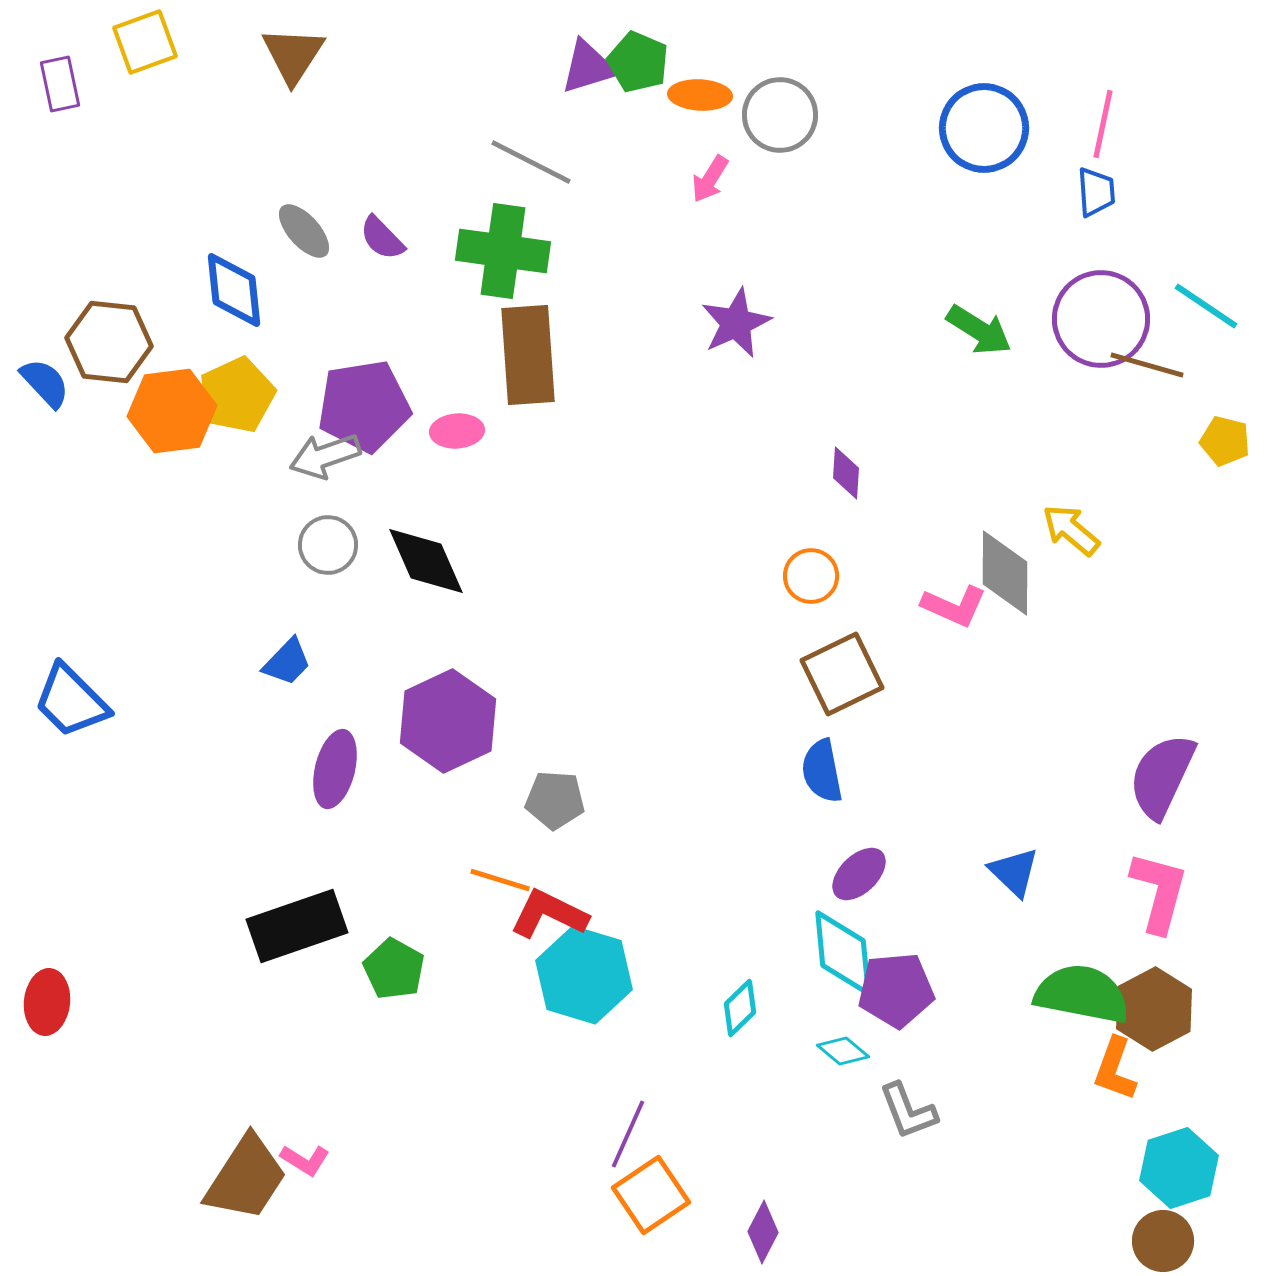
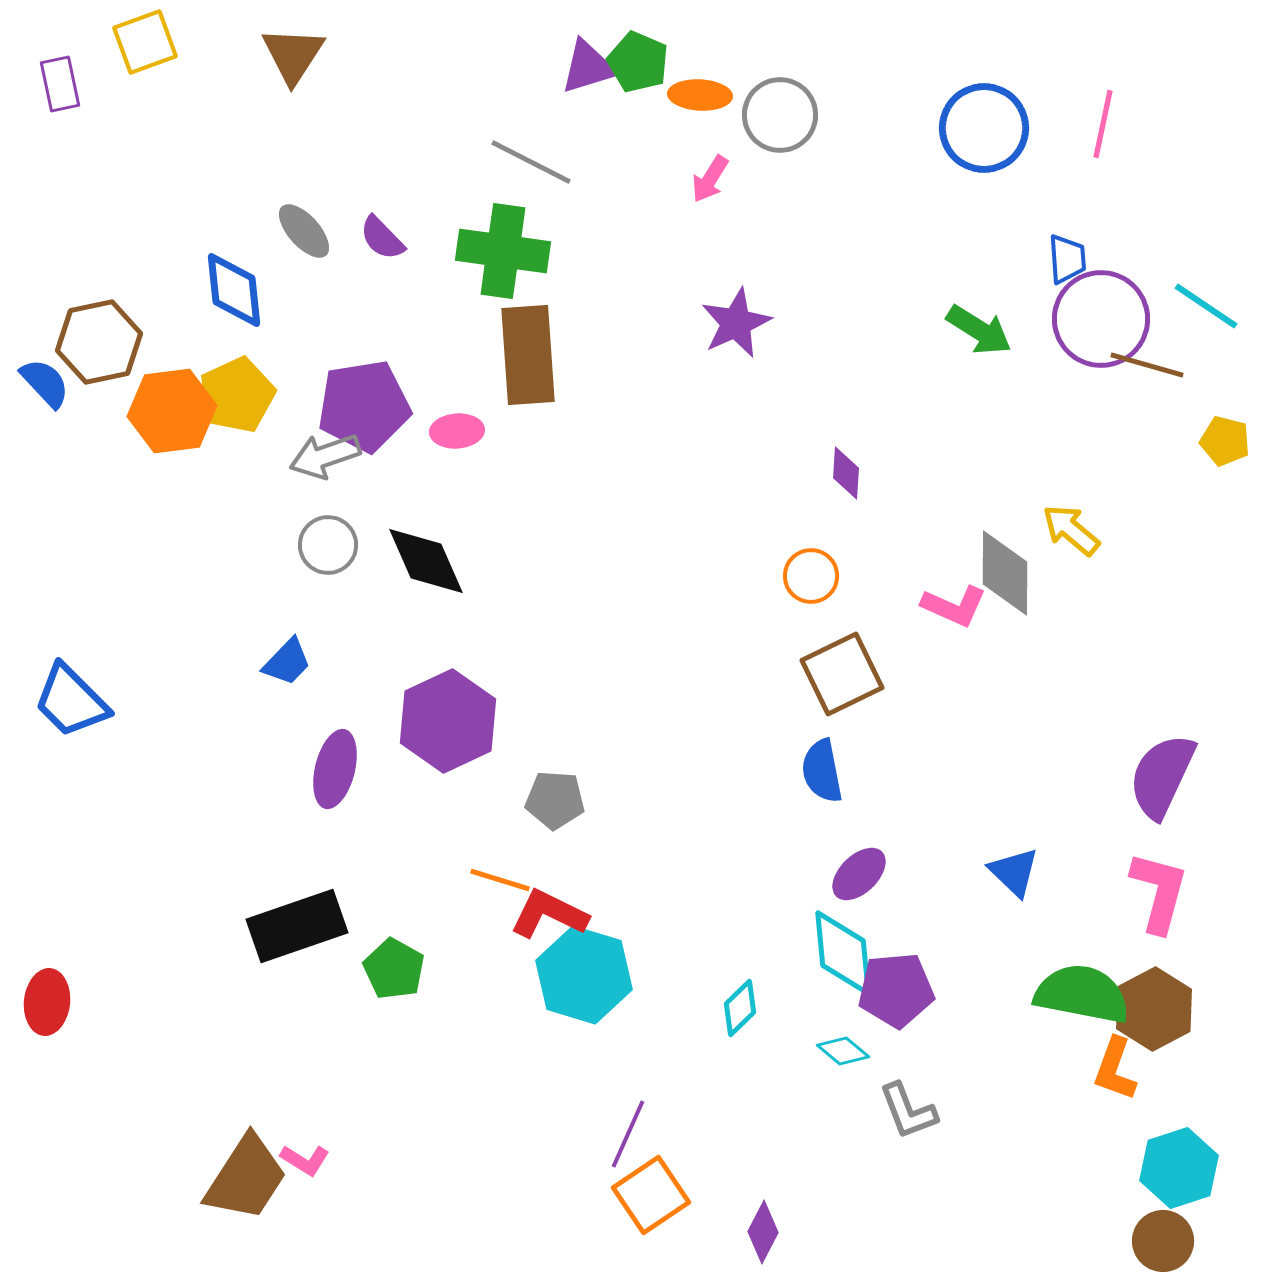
blue trapezoid at (1096, 192): moved 29 px left, 67 px down
brown hexagon at (109, 342): moved 10 px left; rotated 18 degrees counterclockwise
